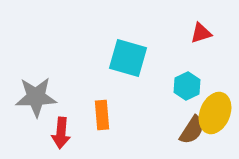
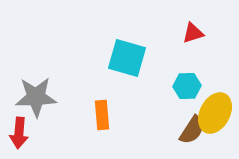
red triangle: moved 8 px left
cyan square: moved 1 px left
cyan hexagon: rotated 24 degrees clockwise
yellow ellipse: rotated 6 degrees clockwise
red arrow: moved 42 px left
